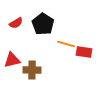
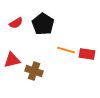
orange line: moved 6 px down
red rectangle: moved 3 px right, 2 px down
brown cross: moved 2 px right, 1 px down; rotated 18 degrees clockwise
